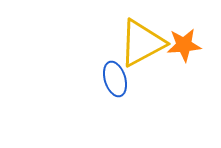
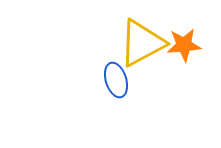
blue ellipse: moved 1 px right, 1 px down
